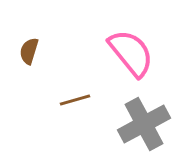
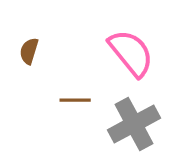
brown line: rotated 16 degrees clockwise
gray cross: moved 10 px left
